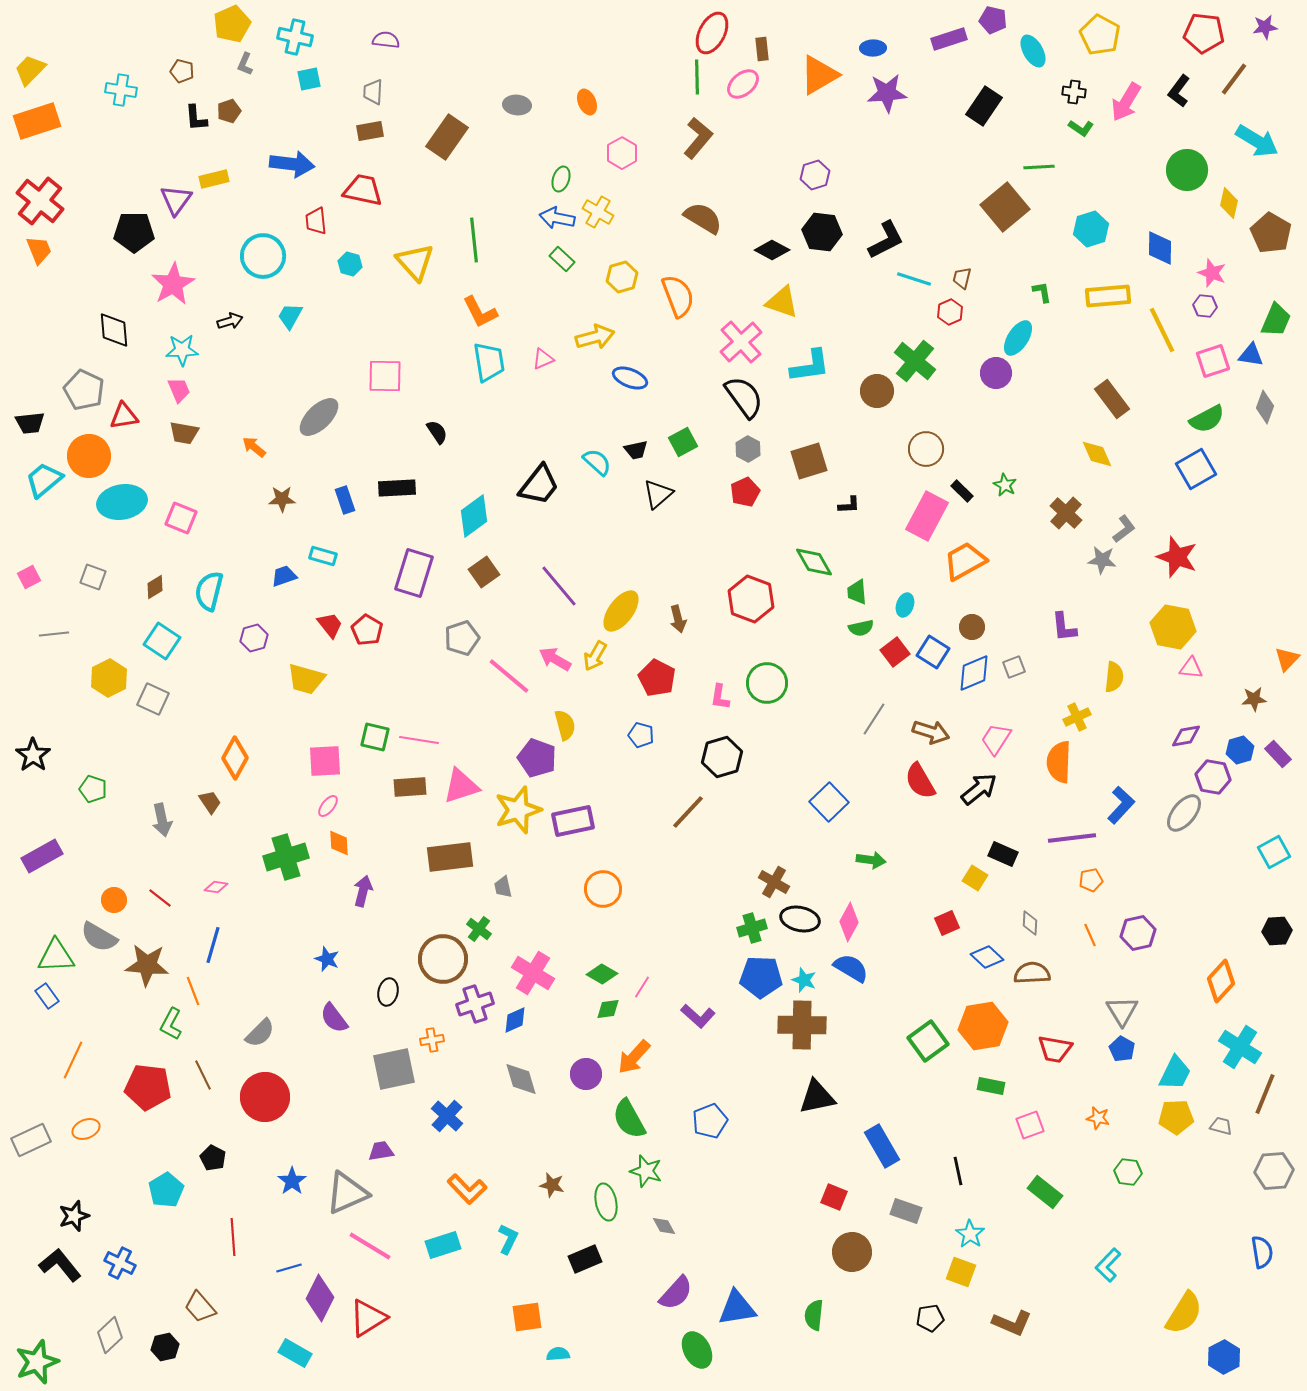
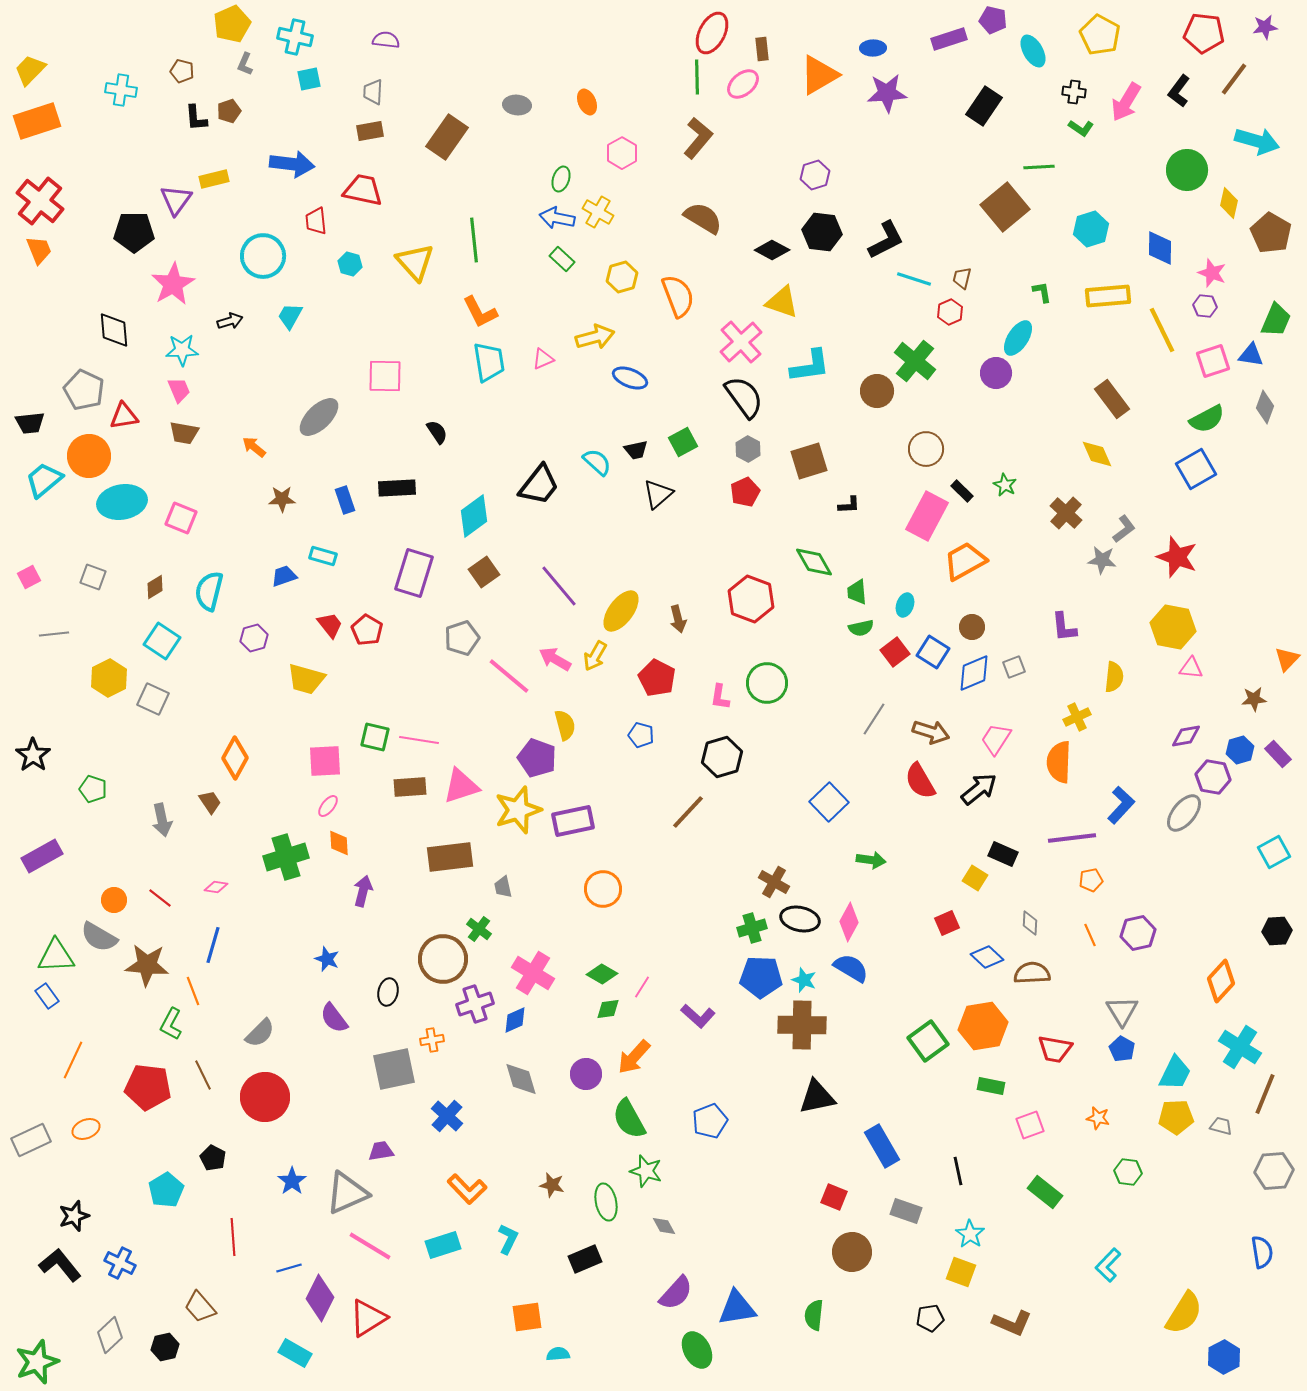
cyan arrow at (1257, 141): rotated 15 degrees counterclockwise
